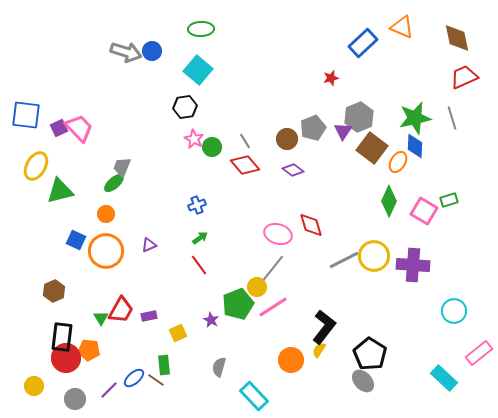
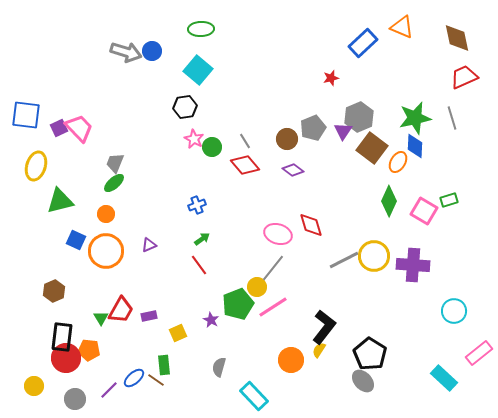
yellow ellipse at (36, 166): rotated 12 degrees counterclockwise
gray trapezoid at (122, 167): moved 7 px left, 4 px up
green triangle at (60, 191): moved 10 px down
green arrow at (200, 238): moved 2 px right, 1 px down
